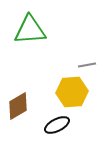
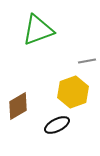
green triangle: moved 8 px right; rotated 16 degrees counterclockwise
gray line: moved 4 px up
yellow hexagon: moved 1 px right; rotated 16 degrees counterclockwise
